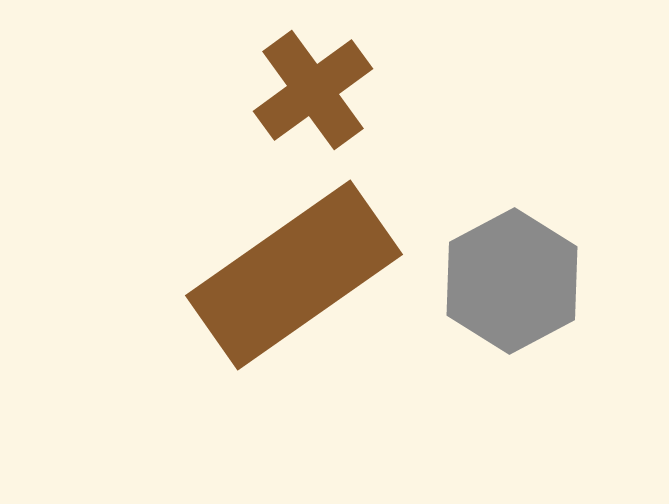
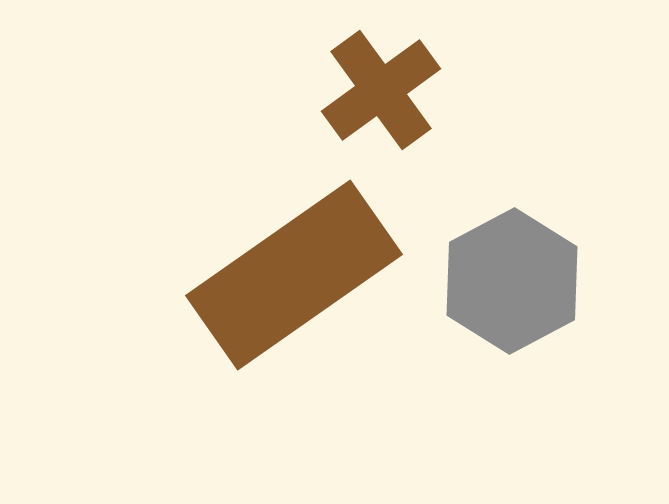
brown cross: moved 68 px right
